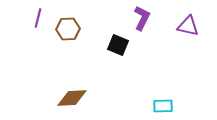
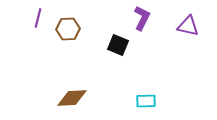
cyan rectangle: moved 17 px left, 5 px up
